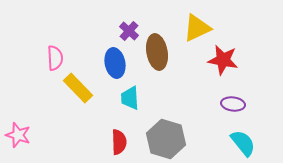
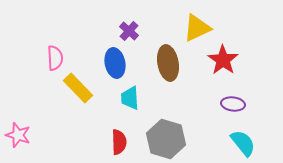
brown ellipse: moved 11 px right, 11 px down
red star: rotated 24 degrees clockwise
